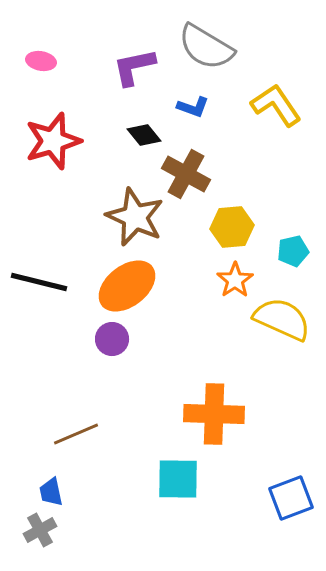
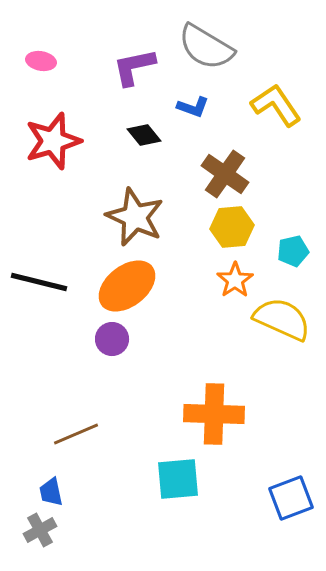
brown cross: moved 39 px right; rotated 6 degrees clockwise
cyan square: rotated 6 degrees counterclockwise
